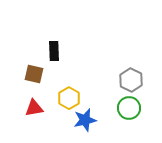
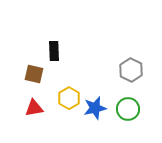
gray hexagon: moved 10 px up
green circle: moved 1 px left, 1 px down
blue star: moved 10 px right, 12 px up
